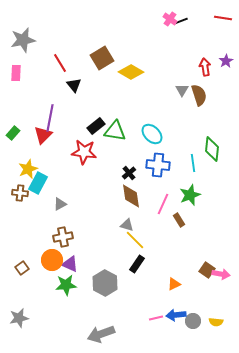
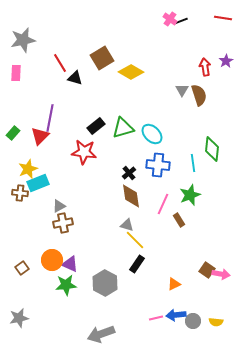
black triangle at (74, 85): moved 1 px right, 7 px up; rotated 35 degrees counterclockwise
green triangle at (115, 131): moved 8 px right, 3 px up; rotated 25 degrees counterclockwise
red triangle at (43, 135): moved 3 px left, 1 px down
cyan rectangle at (38, 183): rotated 40 degrees clockwise
gray triangle at (60, 204): moved 1 px left, 2 px down
brown cross at (63, 237): moved 14 px up
